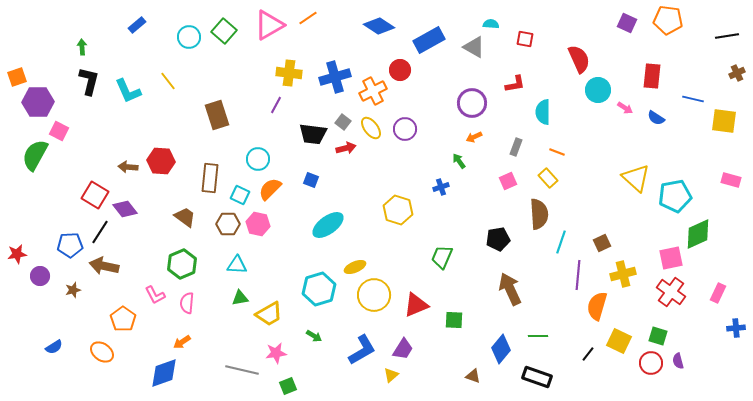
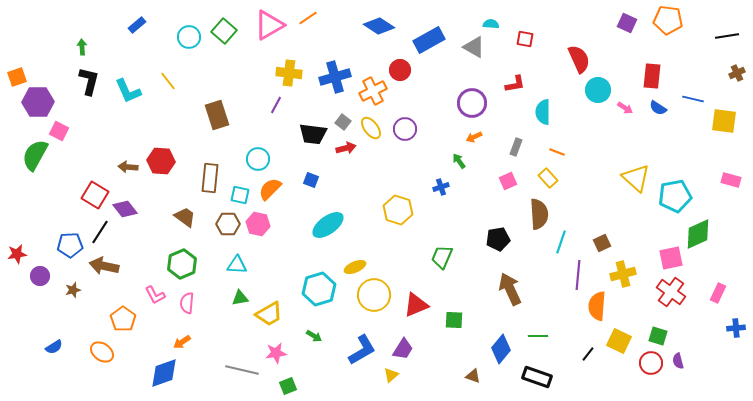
blue semicircle at (656, 118): moved 2 px right, 10 px up
cyan square at (240, 195): rotated 12 degrees counterclockwise
orange semicircle at (597, 306): rotated 12 degrees counterclockwise
